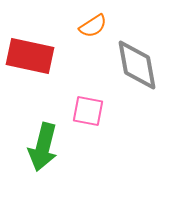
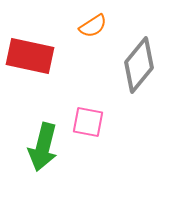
gray diamond: moved 2 px right; rotated 50 degrees clockwise
pink square: moved 11 px down
